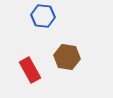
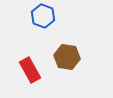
blue hexagon: rotated 15 degrees clockwise
